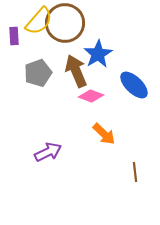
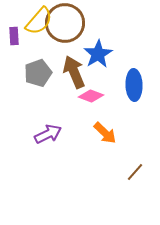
brown arrow: moved 2 px left, 1 px down
blue ellipse: rotated 44 degrees clockwise
orange arrow: moved 1 px right, 1 px up
purple arrow: moved 18 px up
brown line: rotated 48 degrees clockwise
